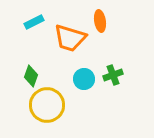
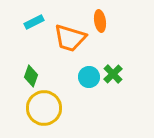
green cross: moved 1 px up; rotated 24 degrees counterclockwise
cyan circle: moved 5 px right, 2 px up
yellow circle: moved 3 px left, 3 px down
